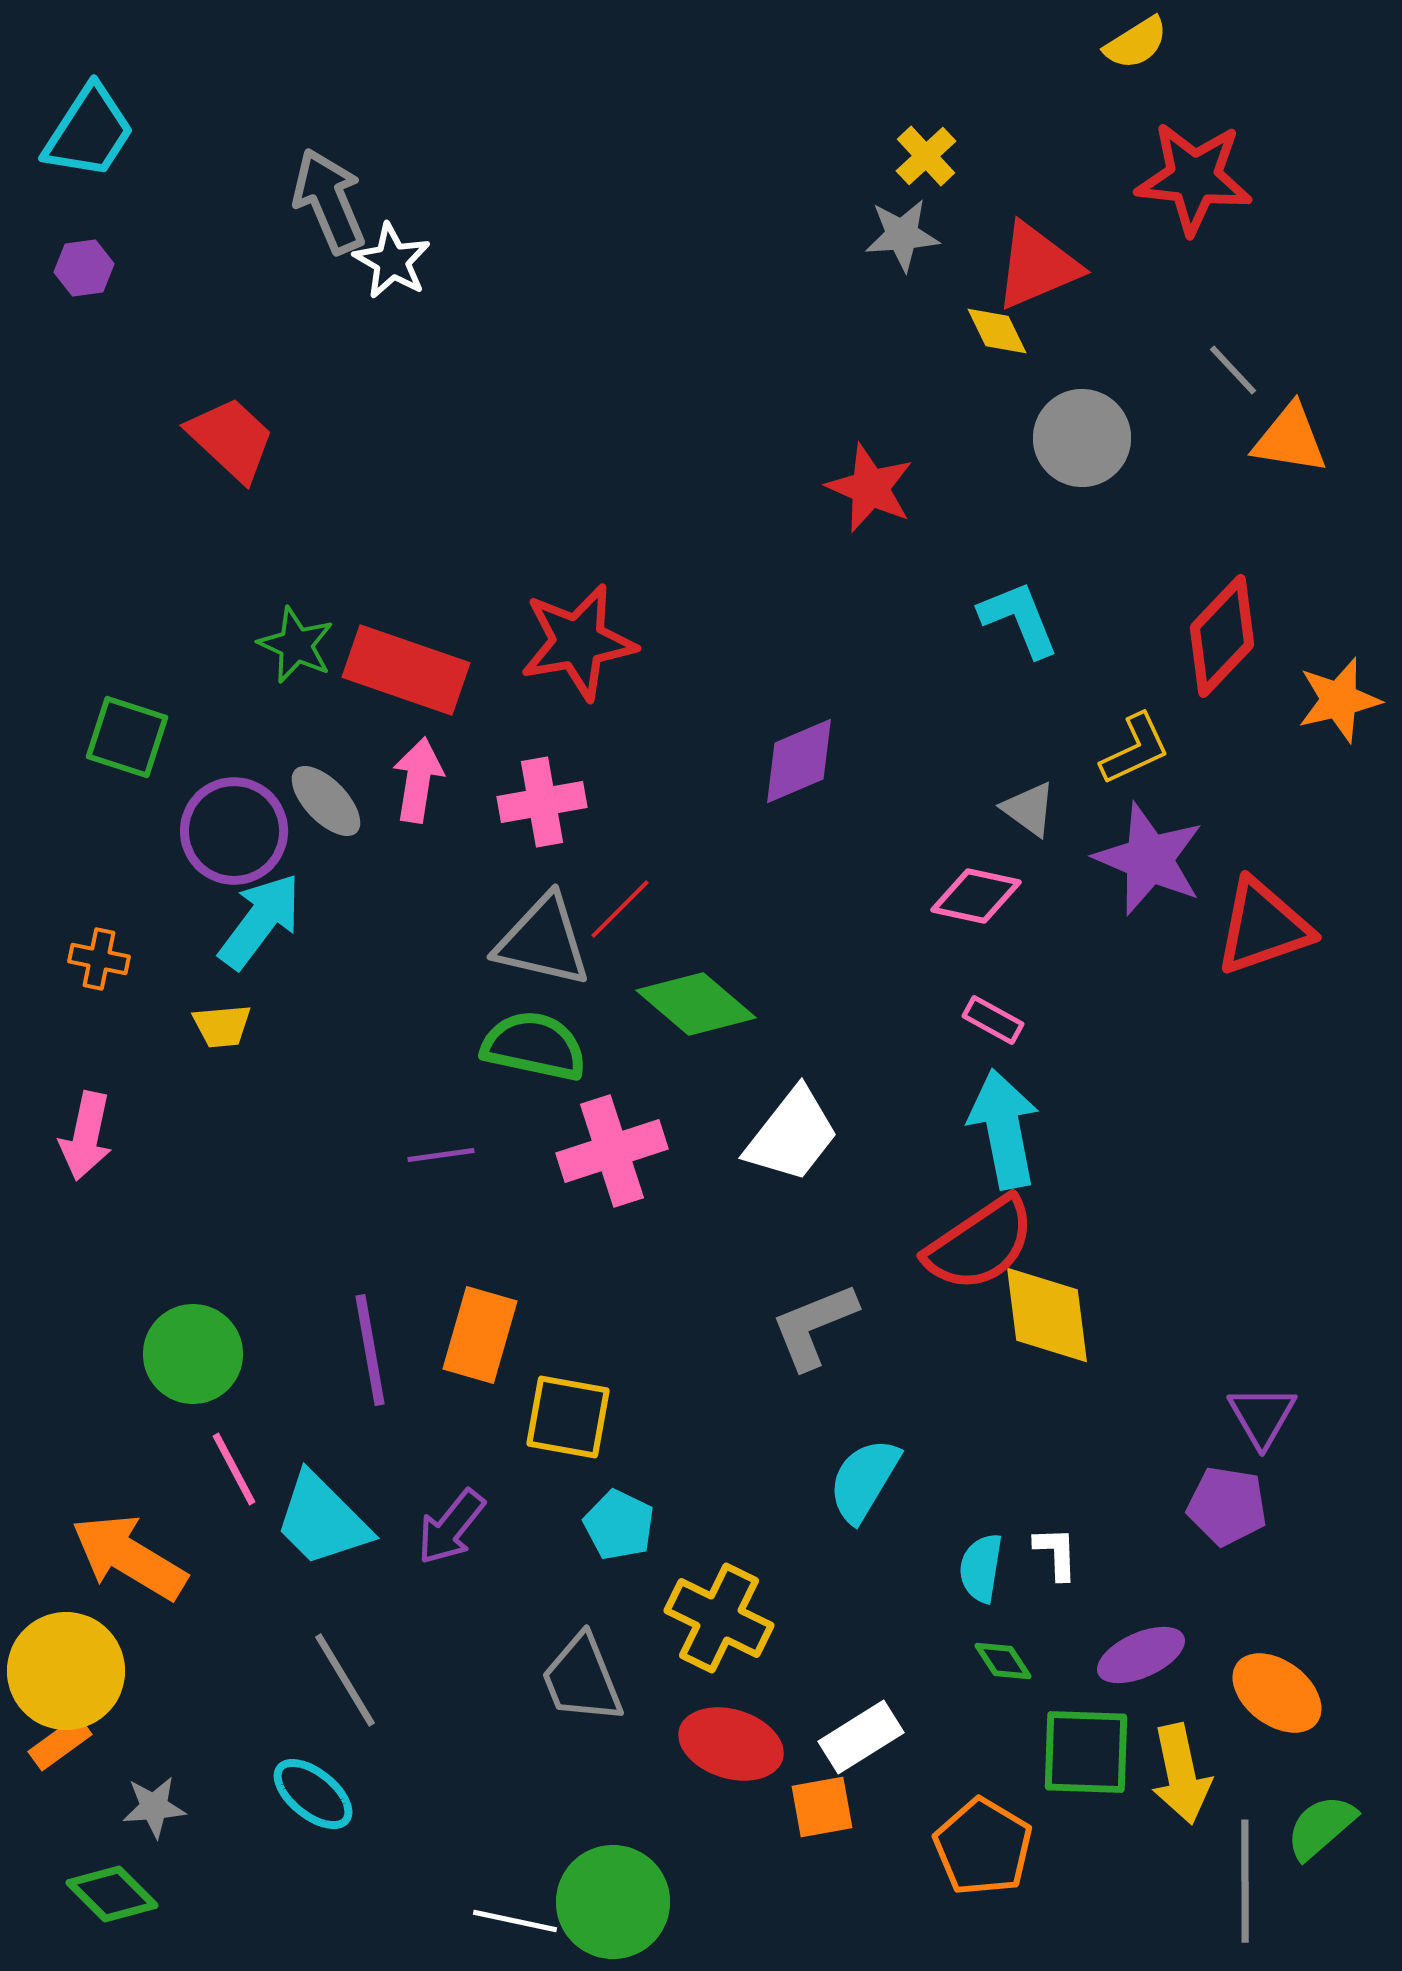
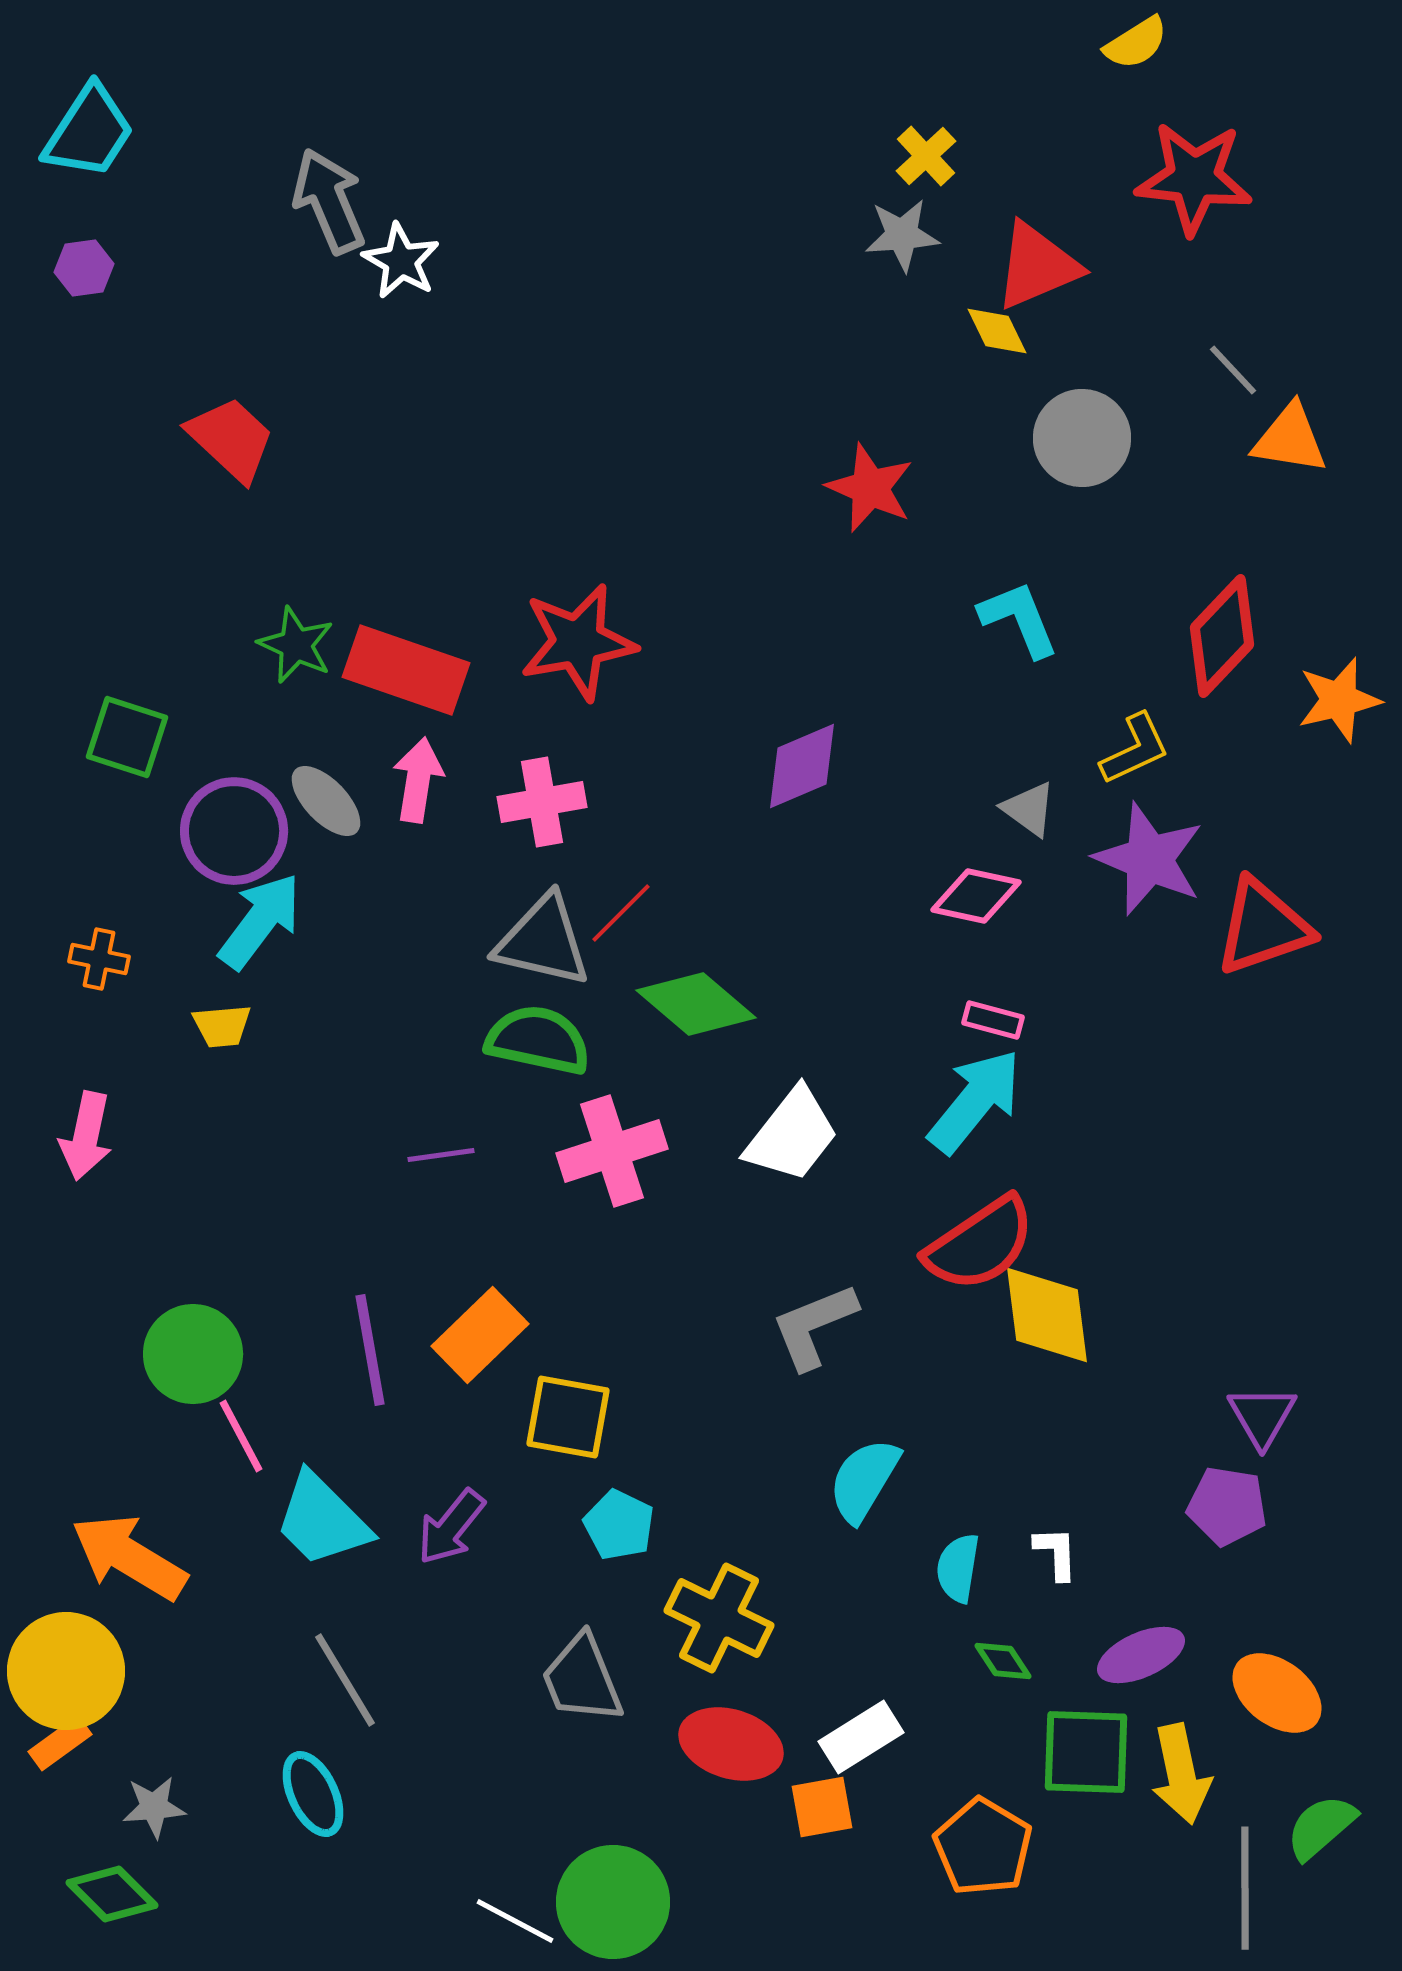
white star at (392, 261): moved 9 px right
purple diamond at (799, 761): moved 3 px right, 5 px down
red line at (620, 909): moved 1 px right, 4 px down
pink rectangle at (993, 1020): rotated 14 degrees counterclockwise
green semicircle at (534, 1046): moved 4 px right, 6 px up
cyan arrow at (1004, 1129): moved 29 px left, 28 px up; rotated 50 degrees clockwise
orange rectangle at (480, 1335): rotated 30 degrees clockwise
pink line at (234, 1469): moved 7 px right, 33 px up
cyan semicircle at (981, 1568): moved 23 px left
cyan ellipse at (313, 1794): rotated 26 degrees clockwise
gray line at (1245, 1881): moved 7 px down
white line at (515, 1921): rotated 16 degrees clockwise
